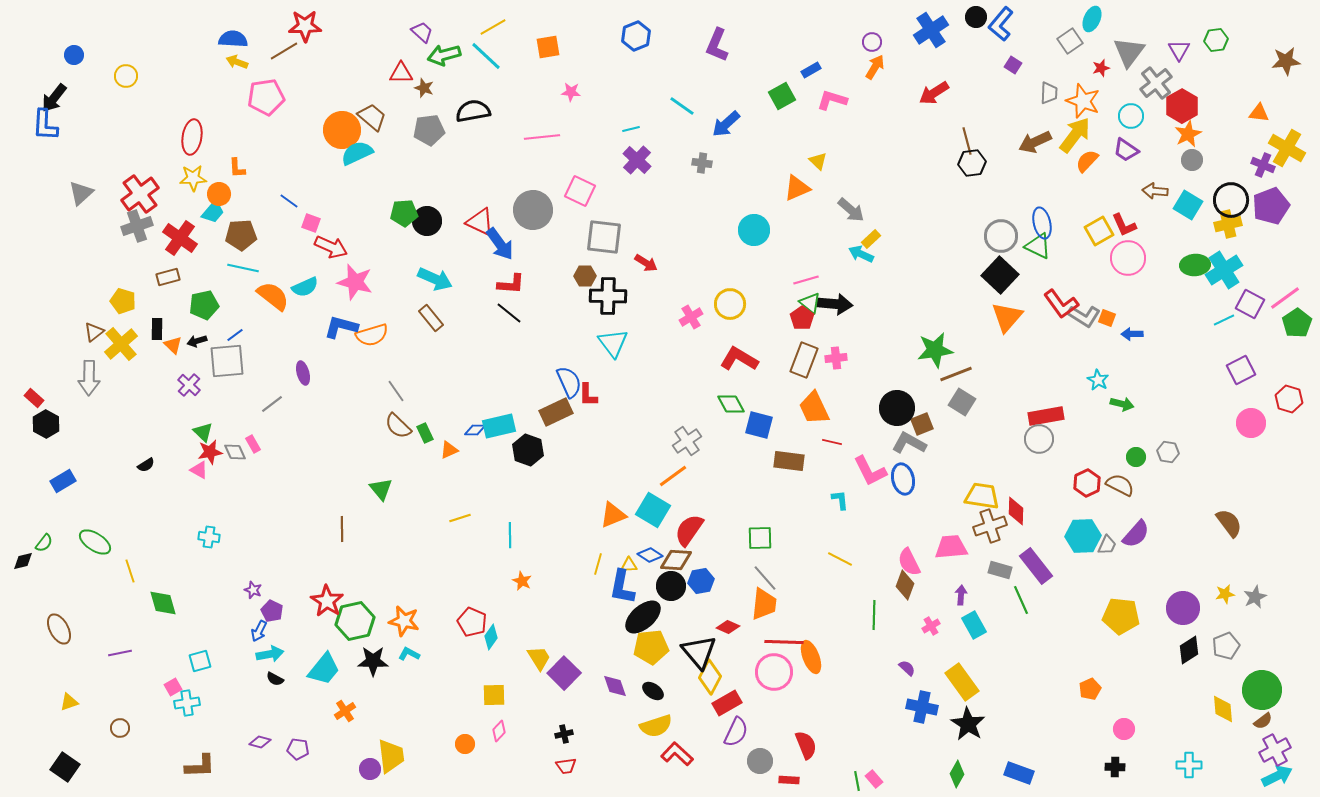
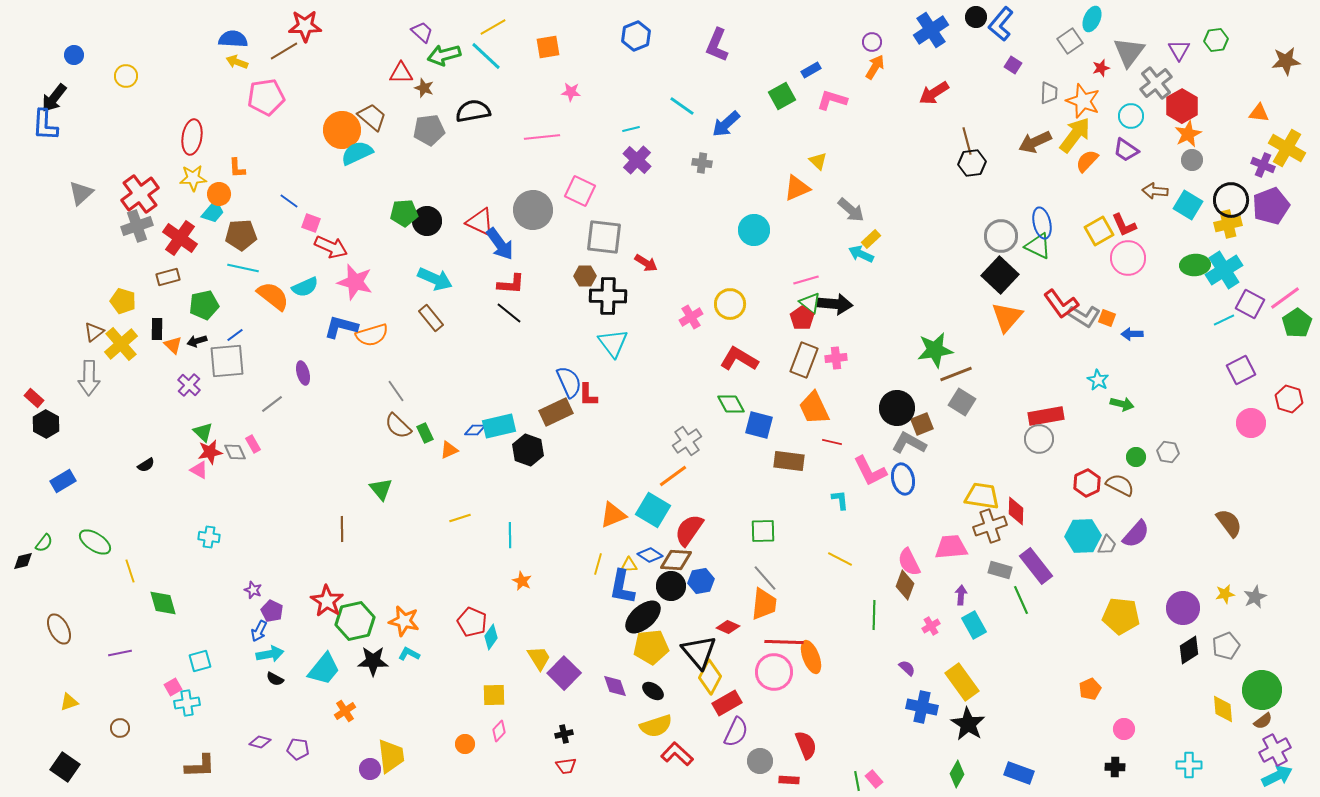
green square at (760, 538): moved 3 px right, 7 px up
